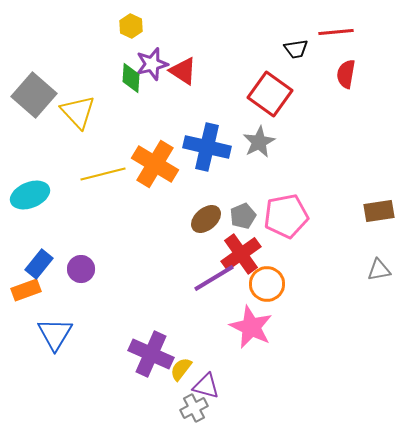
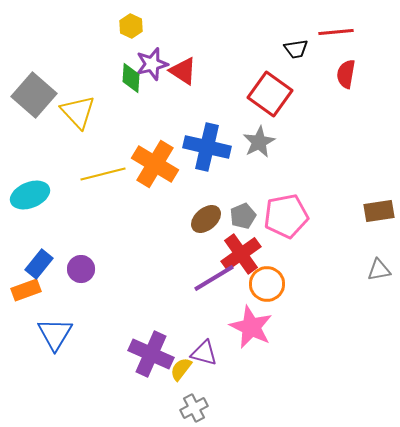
purple triangle: moved 2 px left, 33 px up
